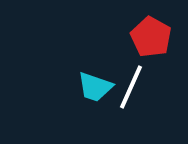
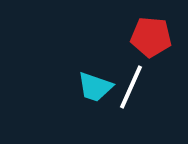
red pentagon: rotated 24 degrees counterclockwise
